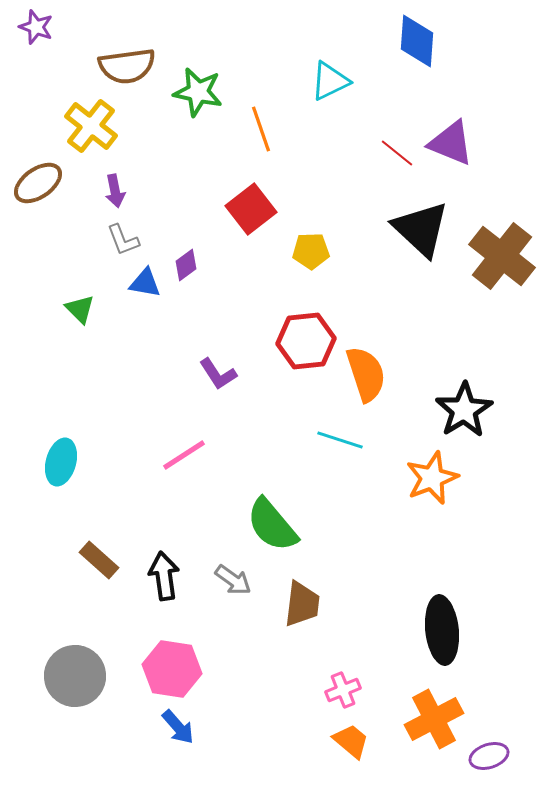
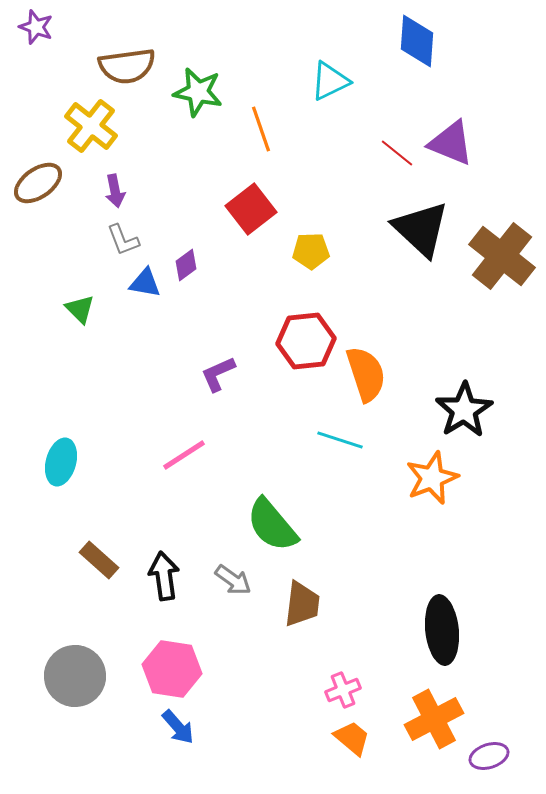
purple L-shape: rotated 99 degrees clockwise
orange trapezoid: moved 1 px right, 3 px up
